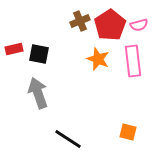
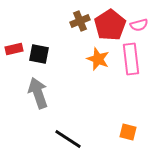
pink rectangle: moved 2 px left, 2 px up
